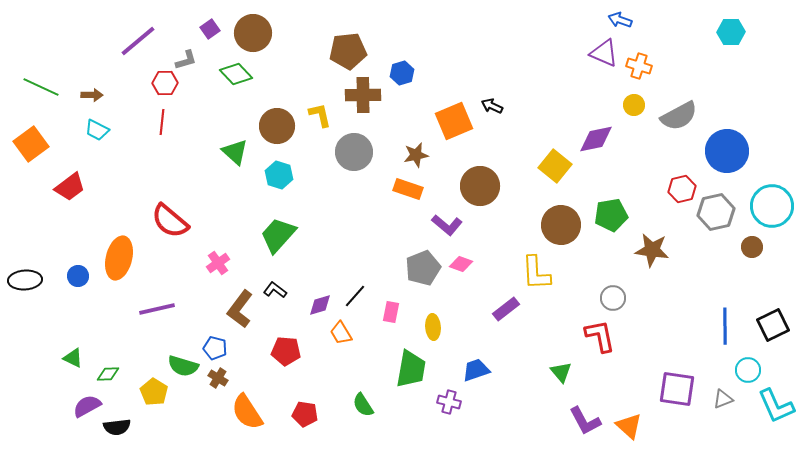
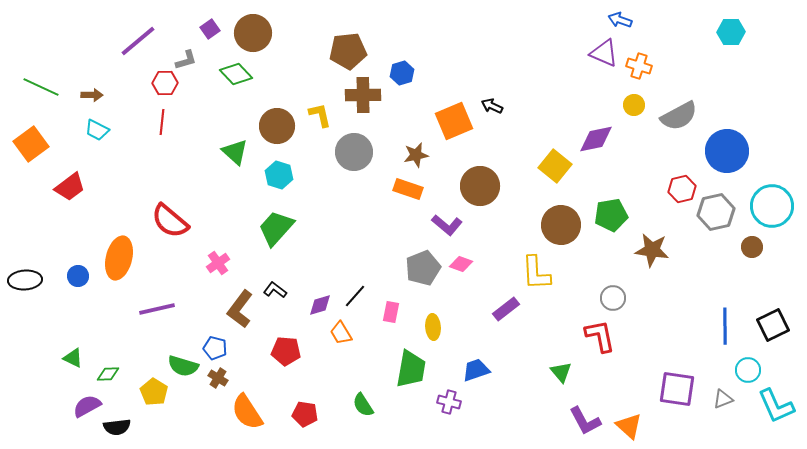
green trapezoid at (278, 235): moved 2 px left, 7 px up
